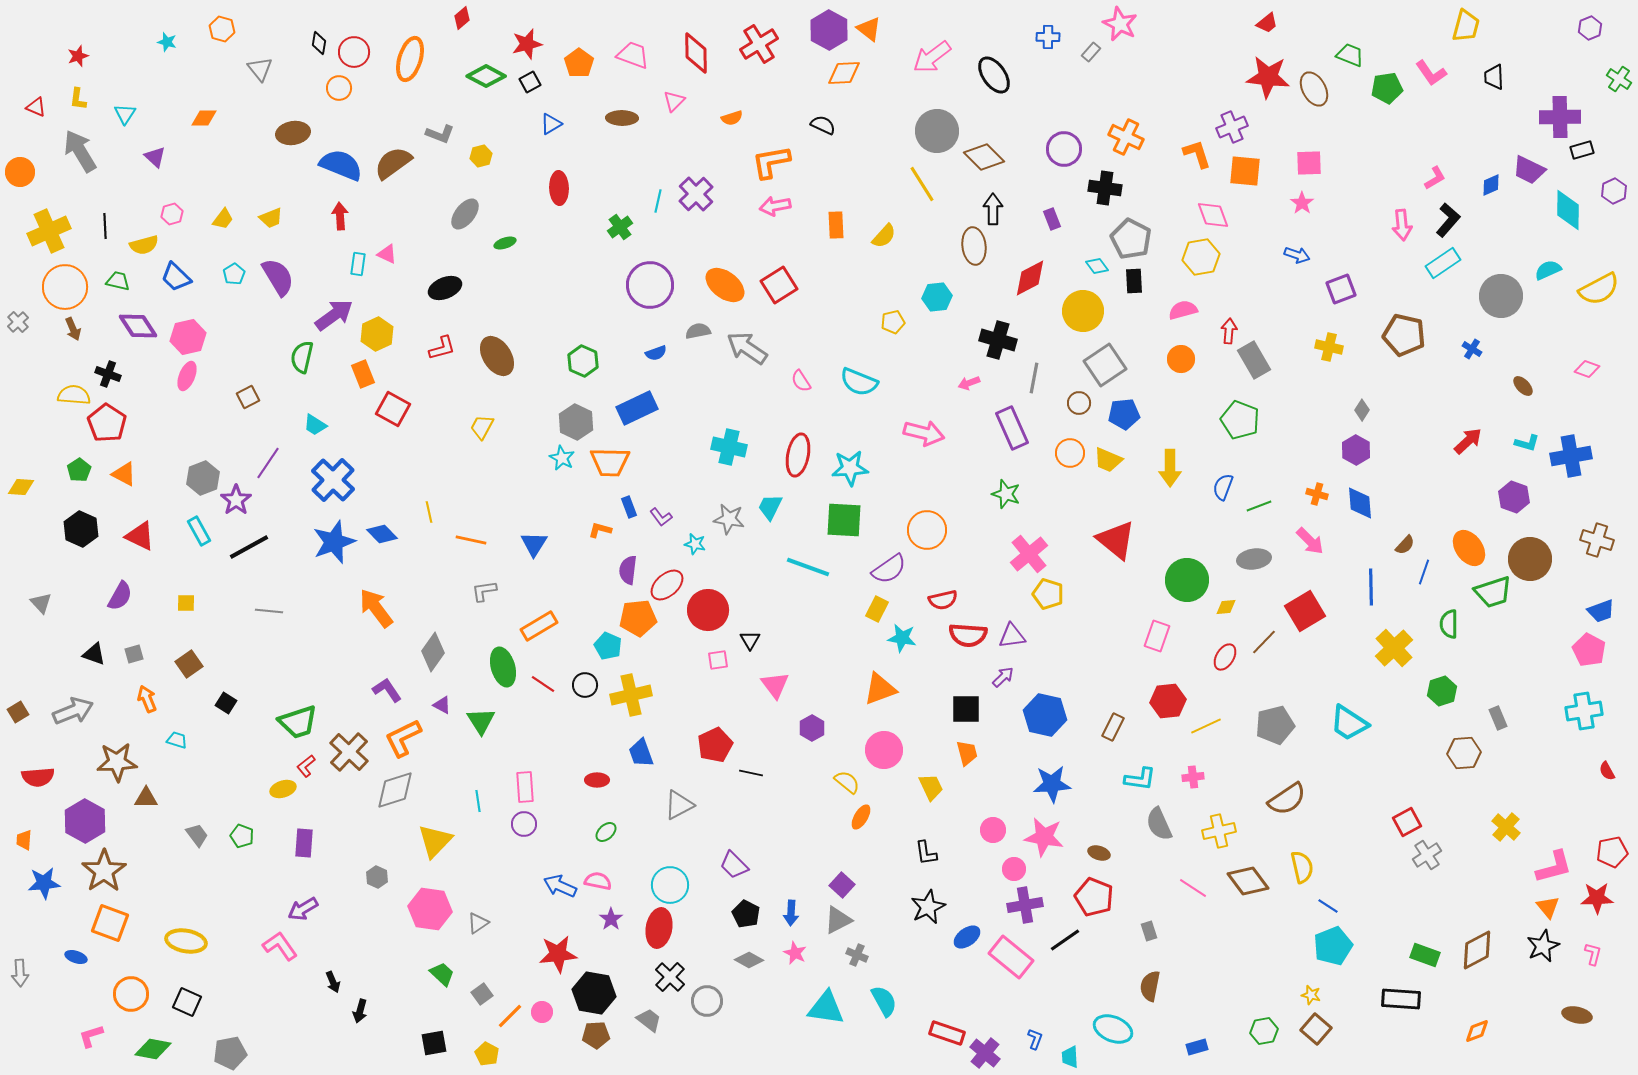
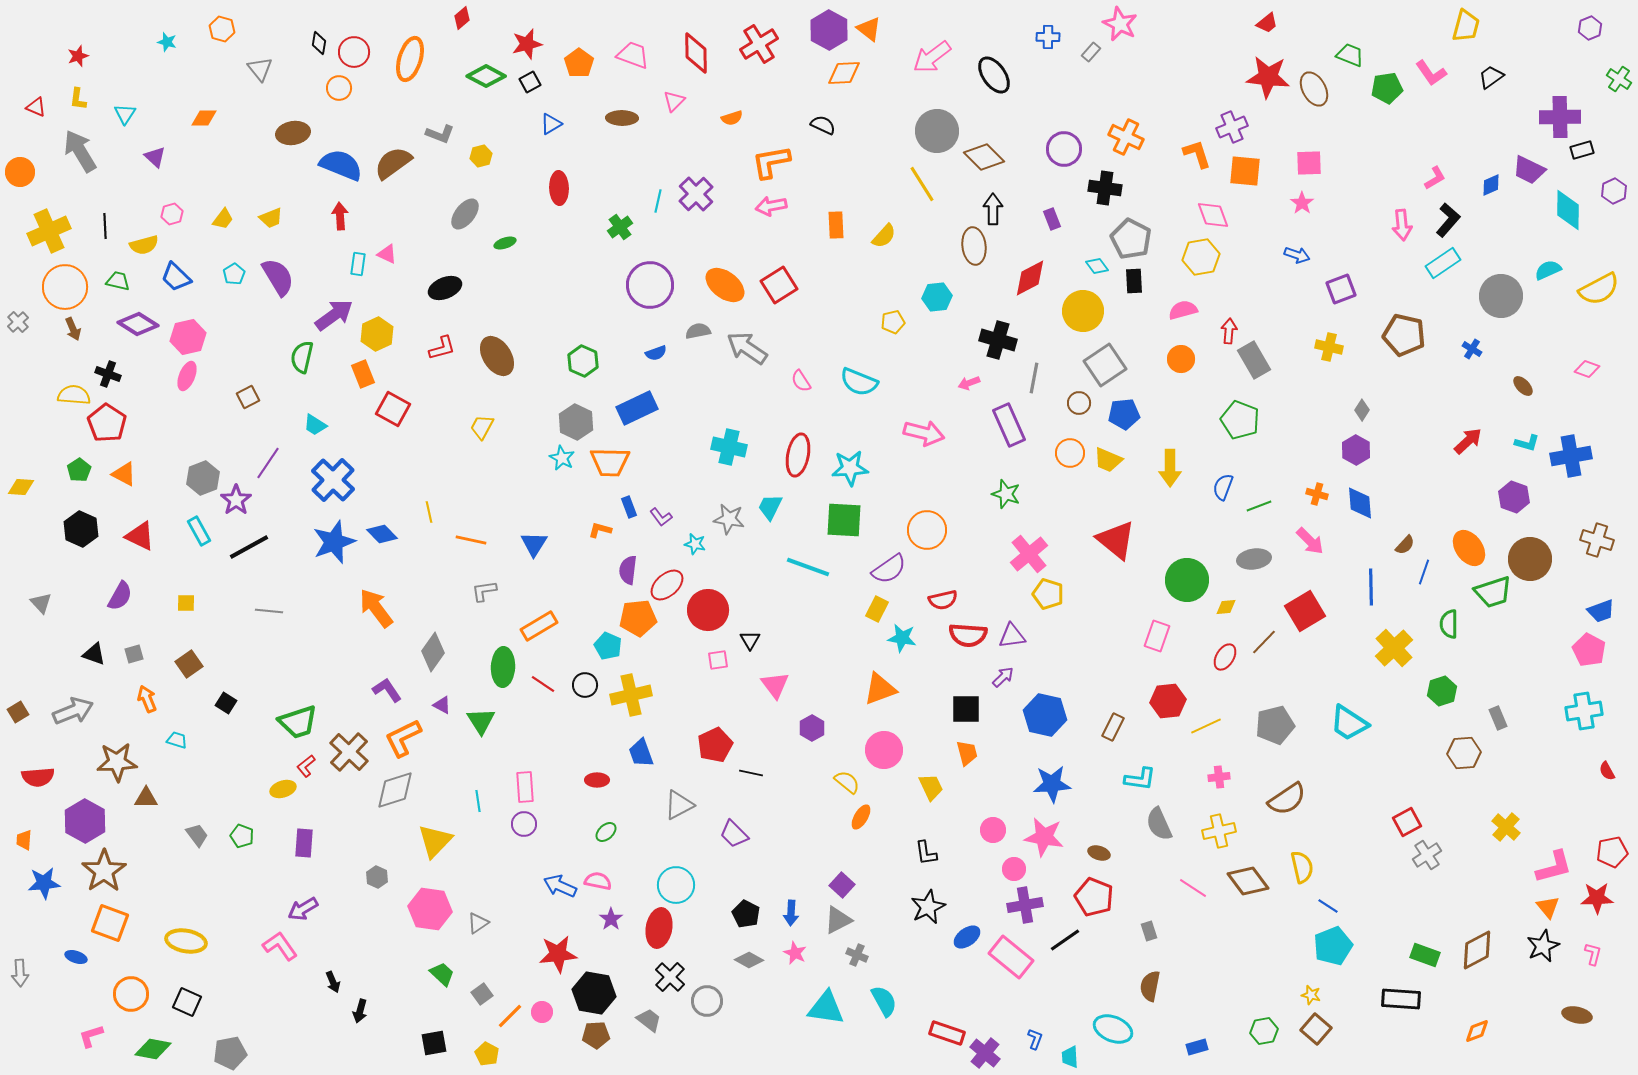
black trapezoid at (1494, 77): moved 3 px left; rotated 56 degrees clockwise
pink arrow at (775, 206): moved 4 px left
purple diamond at (138, 326): moved 2 px up; rotated 24 degrees counterclockwise
purple rectangle at (1012, 428): moved 3 px left, 3 px up
green ellipse at (503, 667): rotated 18 degrees clockwise
pink cross at (1193, 777): moved 26 px right
purple trapezoid at (734, 865): moved 31 px up
cyan circle at (670, 885): moved 6 px right
